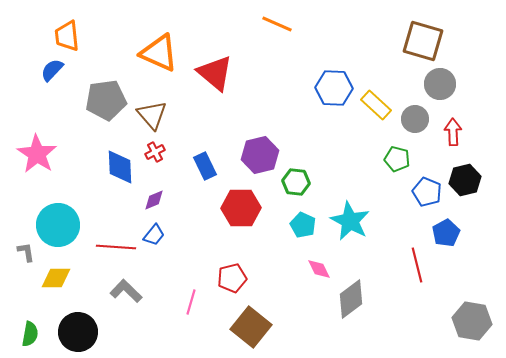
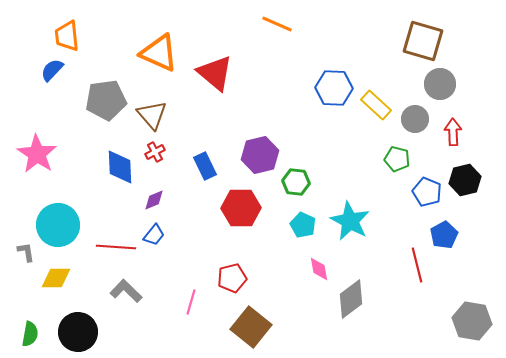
blue pentagon at (446, 233): moved 2 px left, 2 px down
pink diamond at (319, 269): rotated 15 degrees clockwise
